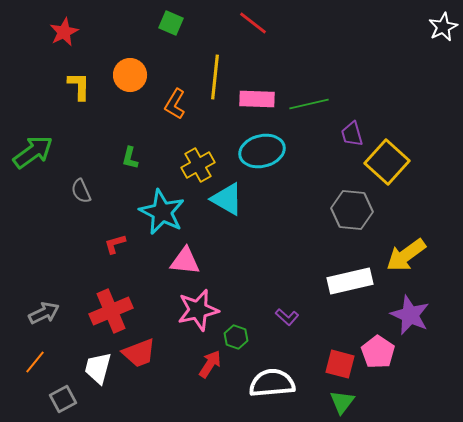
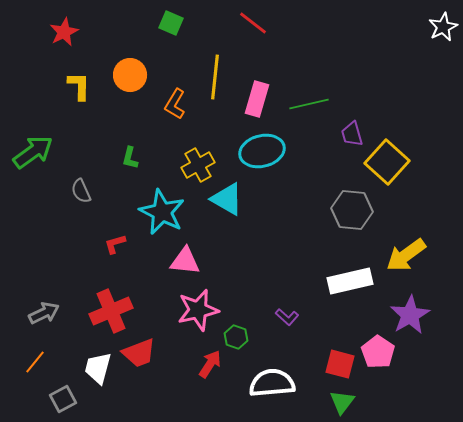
pink rectangle: rotated 76 degrees counterclockwise
purple star: rotated 18 degrees clockwise
